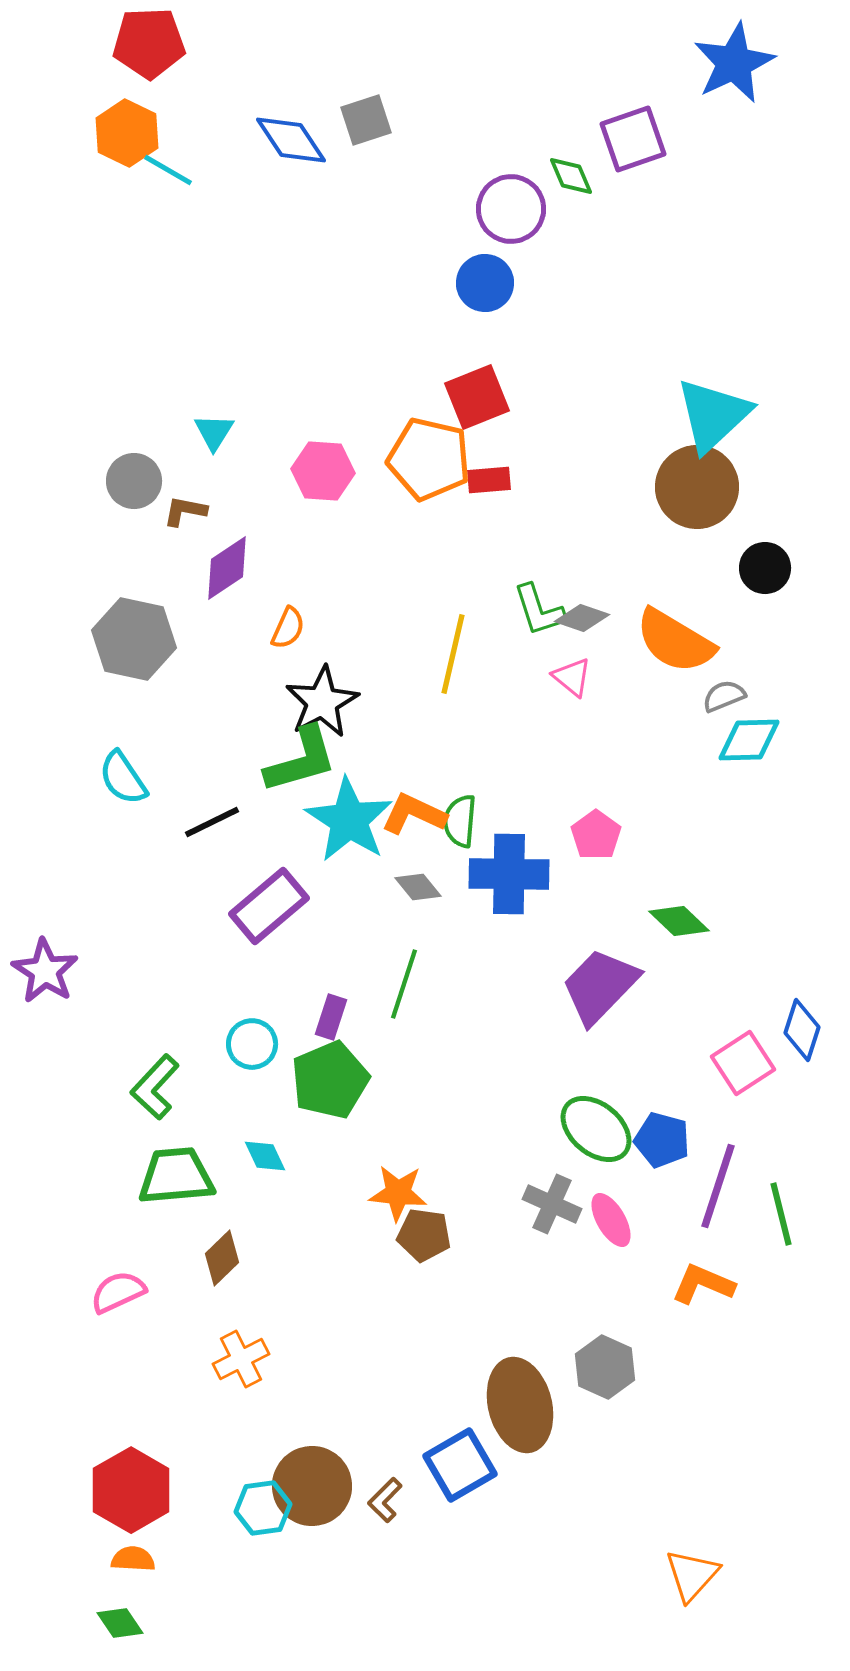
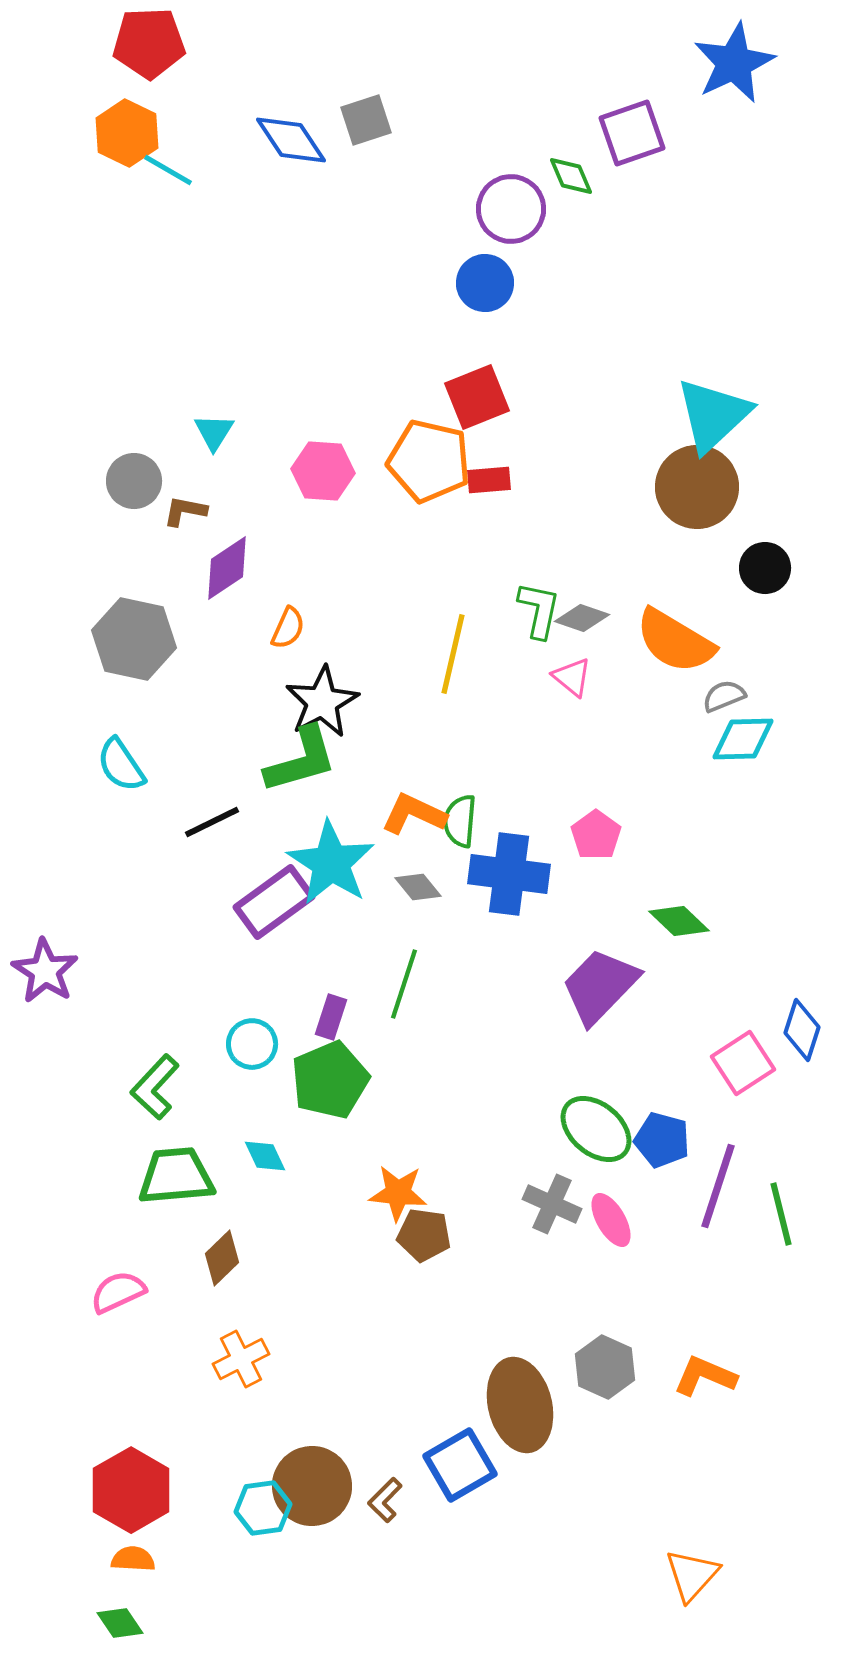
purple square at (633, 139): moved 1 px left, 6 px up
orange pentagon at (429, 459): moved 2 px down
green L-shape at (539, 610): rotated 150 degrees counterclockwise
cyan diamond at (749, 740): moved 6 px left, 1 px up
cyan semicircle at (123, 778): moved 2 px left, 13 px up
cyan star at (349, 820): moved 18 px left, 43 px down
blue cross at (509, 874): rotated 6 degrees clockwise
purple rectangle at (269, 906): moved 5 px right, 4 px up; rotated 4 degrees clockwise
orange L-shape at (703, 1284): moved 2 px right, 92 px down
